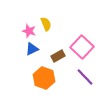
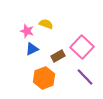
yellow semicircle: rotated 48 degrees counterclockwise
pink star: moved 2 px left
orange hexagon: rotated 20 degrees clockwise
